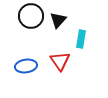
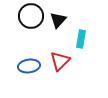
red triangle: rotated 20 degrees clockwise
blue ellipse: moved 3 px right
